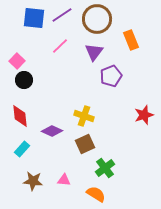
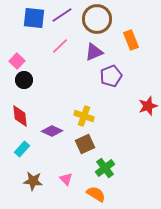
purple triangle: rotated 30 degrees clockwise
red star: moved 4 px right, 9 px up
pink triangle: moved 2 px right, 1 px up; rotated 40 degrees clockwise
